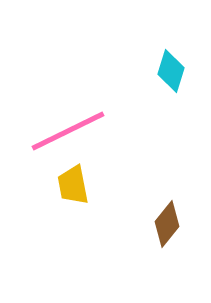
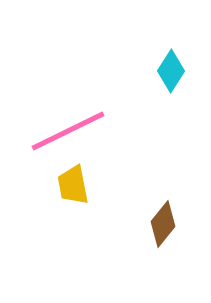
cyan diamond: rotated 15 degrees clockwise
brown diamond: moved 4 px left
